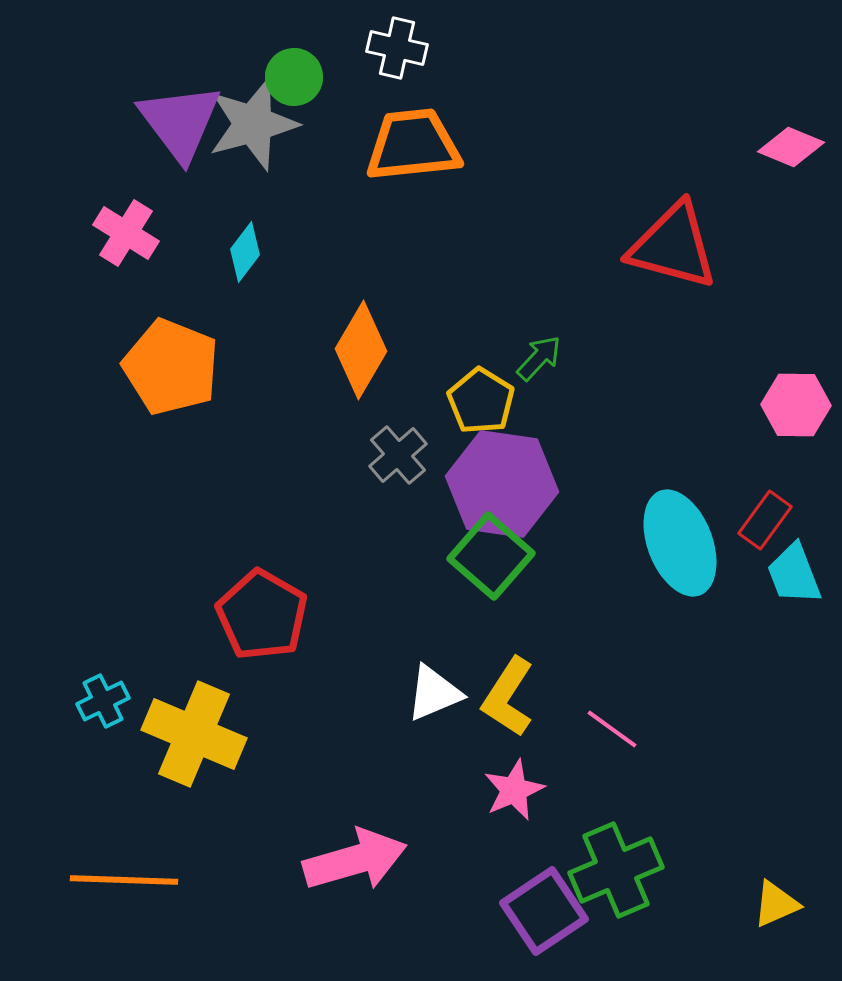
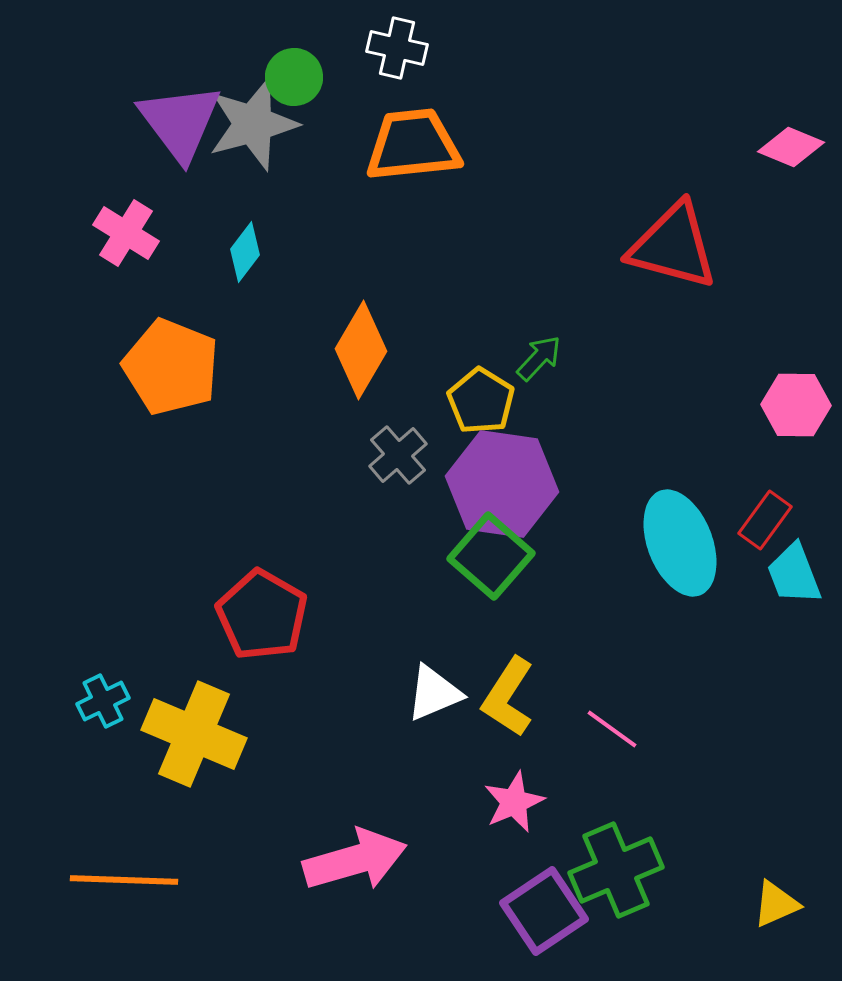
pink star: moved 12 px down
